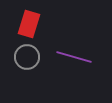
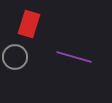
gray circle: moved 12 px left
